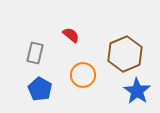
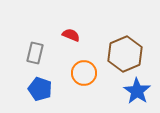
red semicircle: rotated 18 degrees counterclockwise
orange circle: moved 1 px right, 2 px up
blue pentagon: rotated 10 degrees counterclockwise
